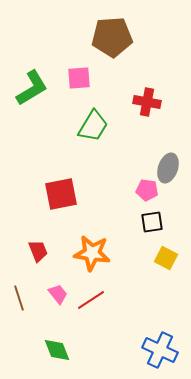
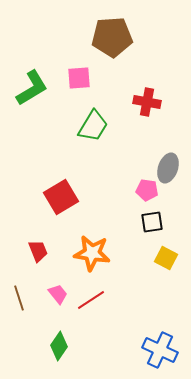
red square: moved 3 px down; rotated 20 degrees counterclockwise
green diamond: moved 2 px right, 4 px up; rotated 56 degrees clockwise
